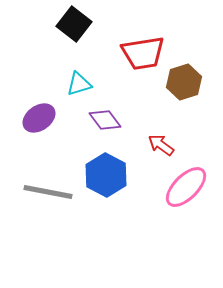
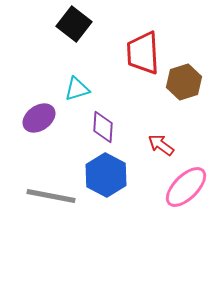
red trapezoid: rotated 96 degrees clockwise
cyan triangle: moved 2 px left, 5 px down
purple diamond: moved 2 px left, 7 px down; rotated 40 degrees clockwise
gray line: moved 3 px right, 4 px down
